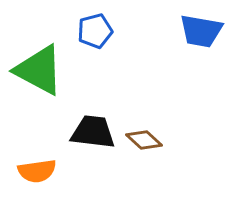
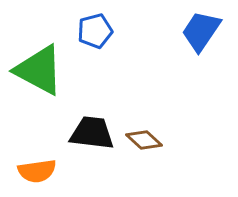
blue trapezoid: rotated 114 degrees clockwise
black trapezoid: moved 1 px left, 1 px down
